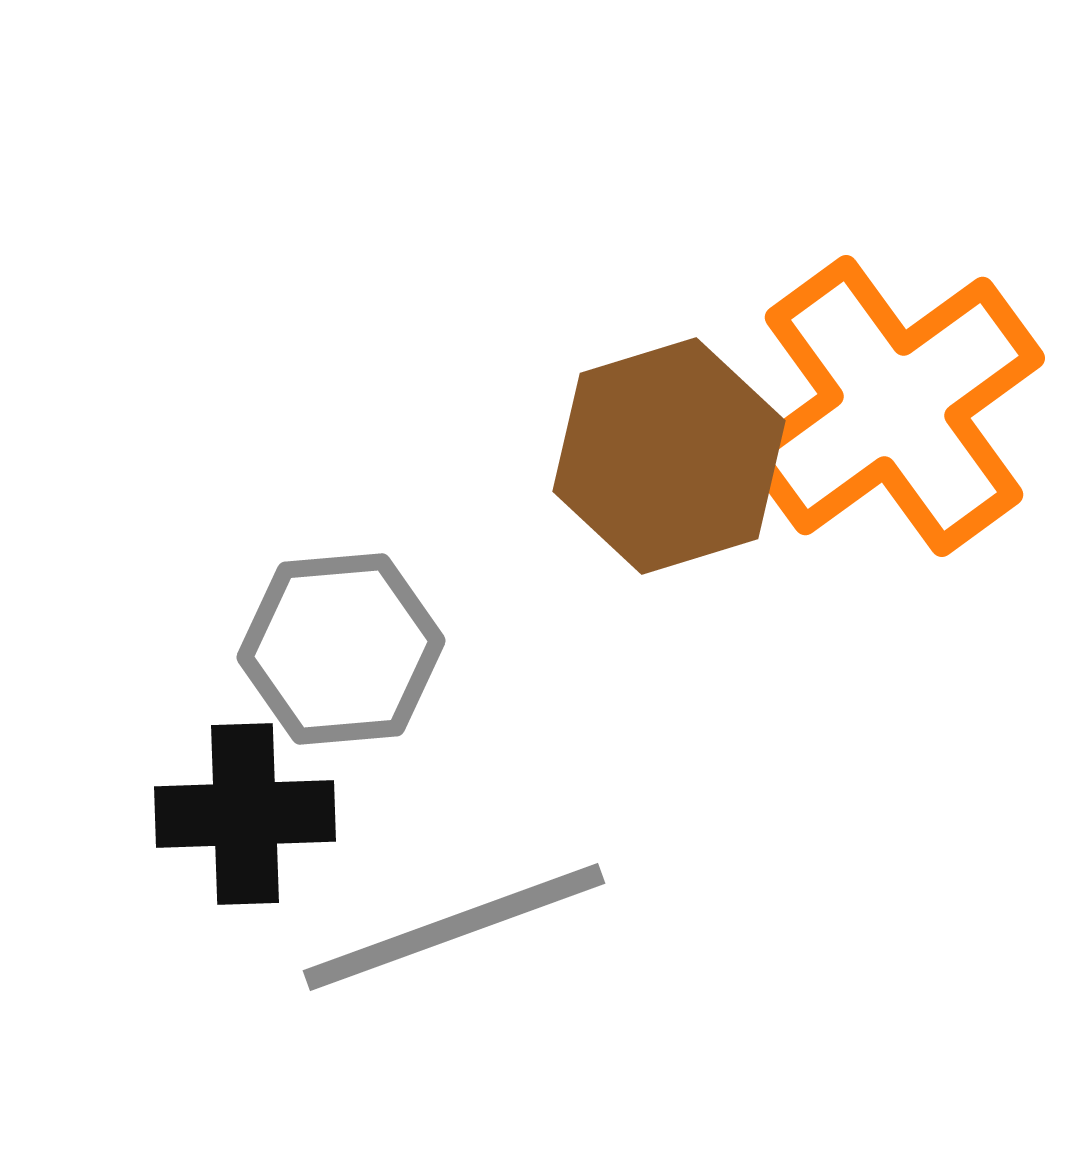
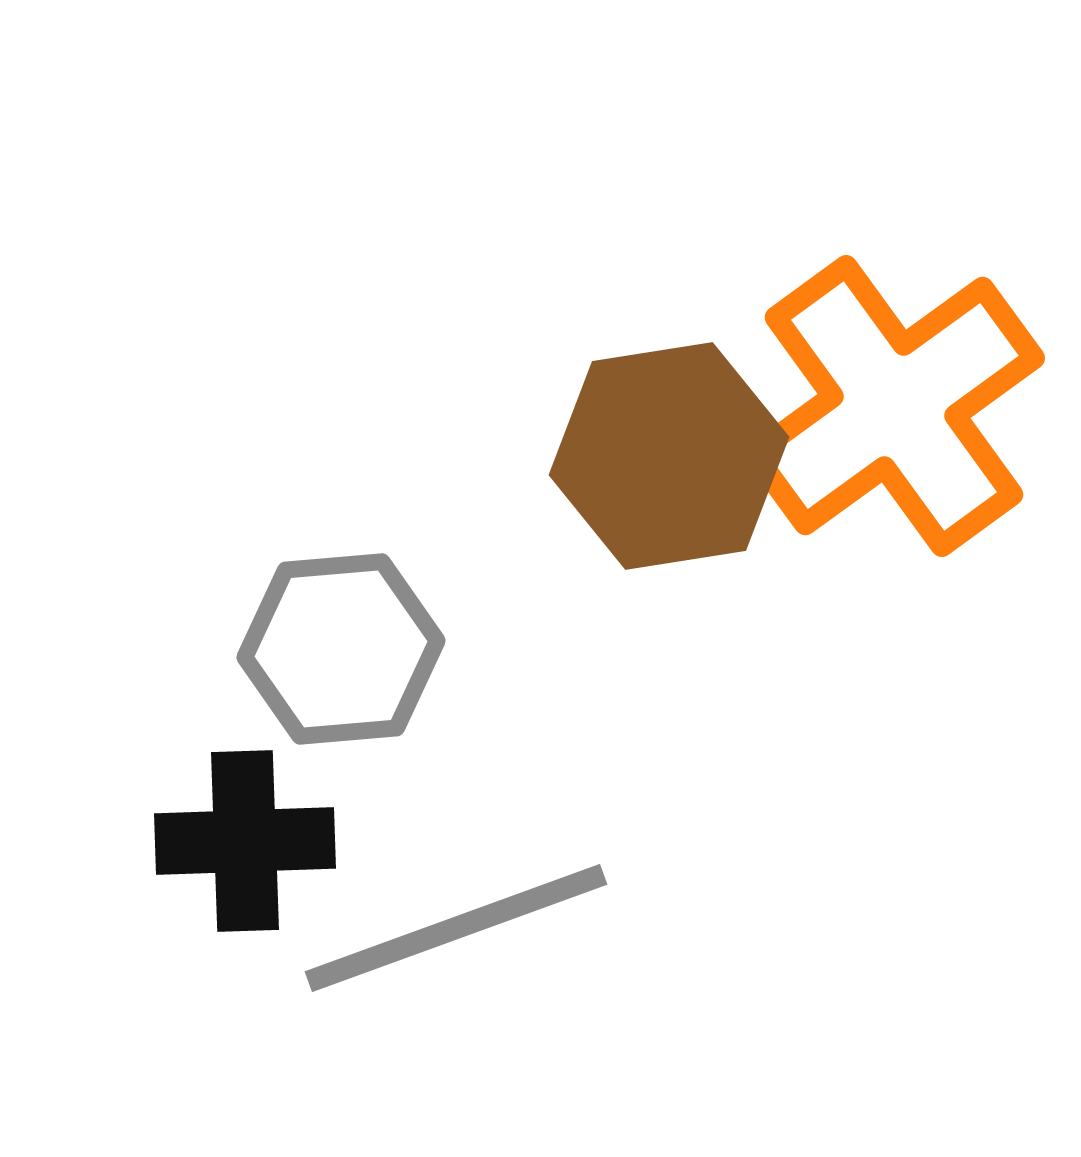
brown hexagon: rotated 8 degrees clockwise
black cross: moved 27 px down
gray line: moved 2 px right, 1 px down
